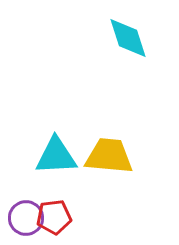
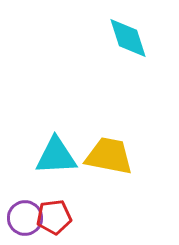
yellow trapezoid: rotated 6 degrees clockwise
purple circle: moved 1 px left
